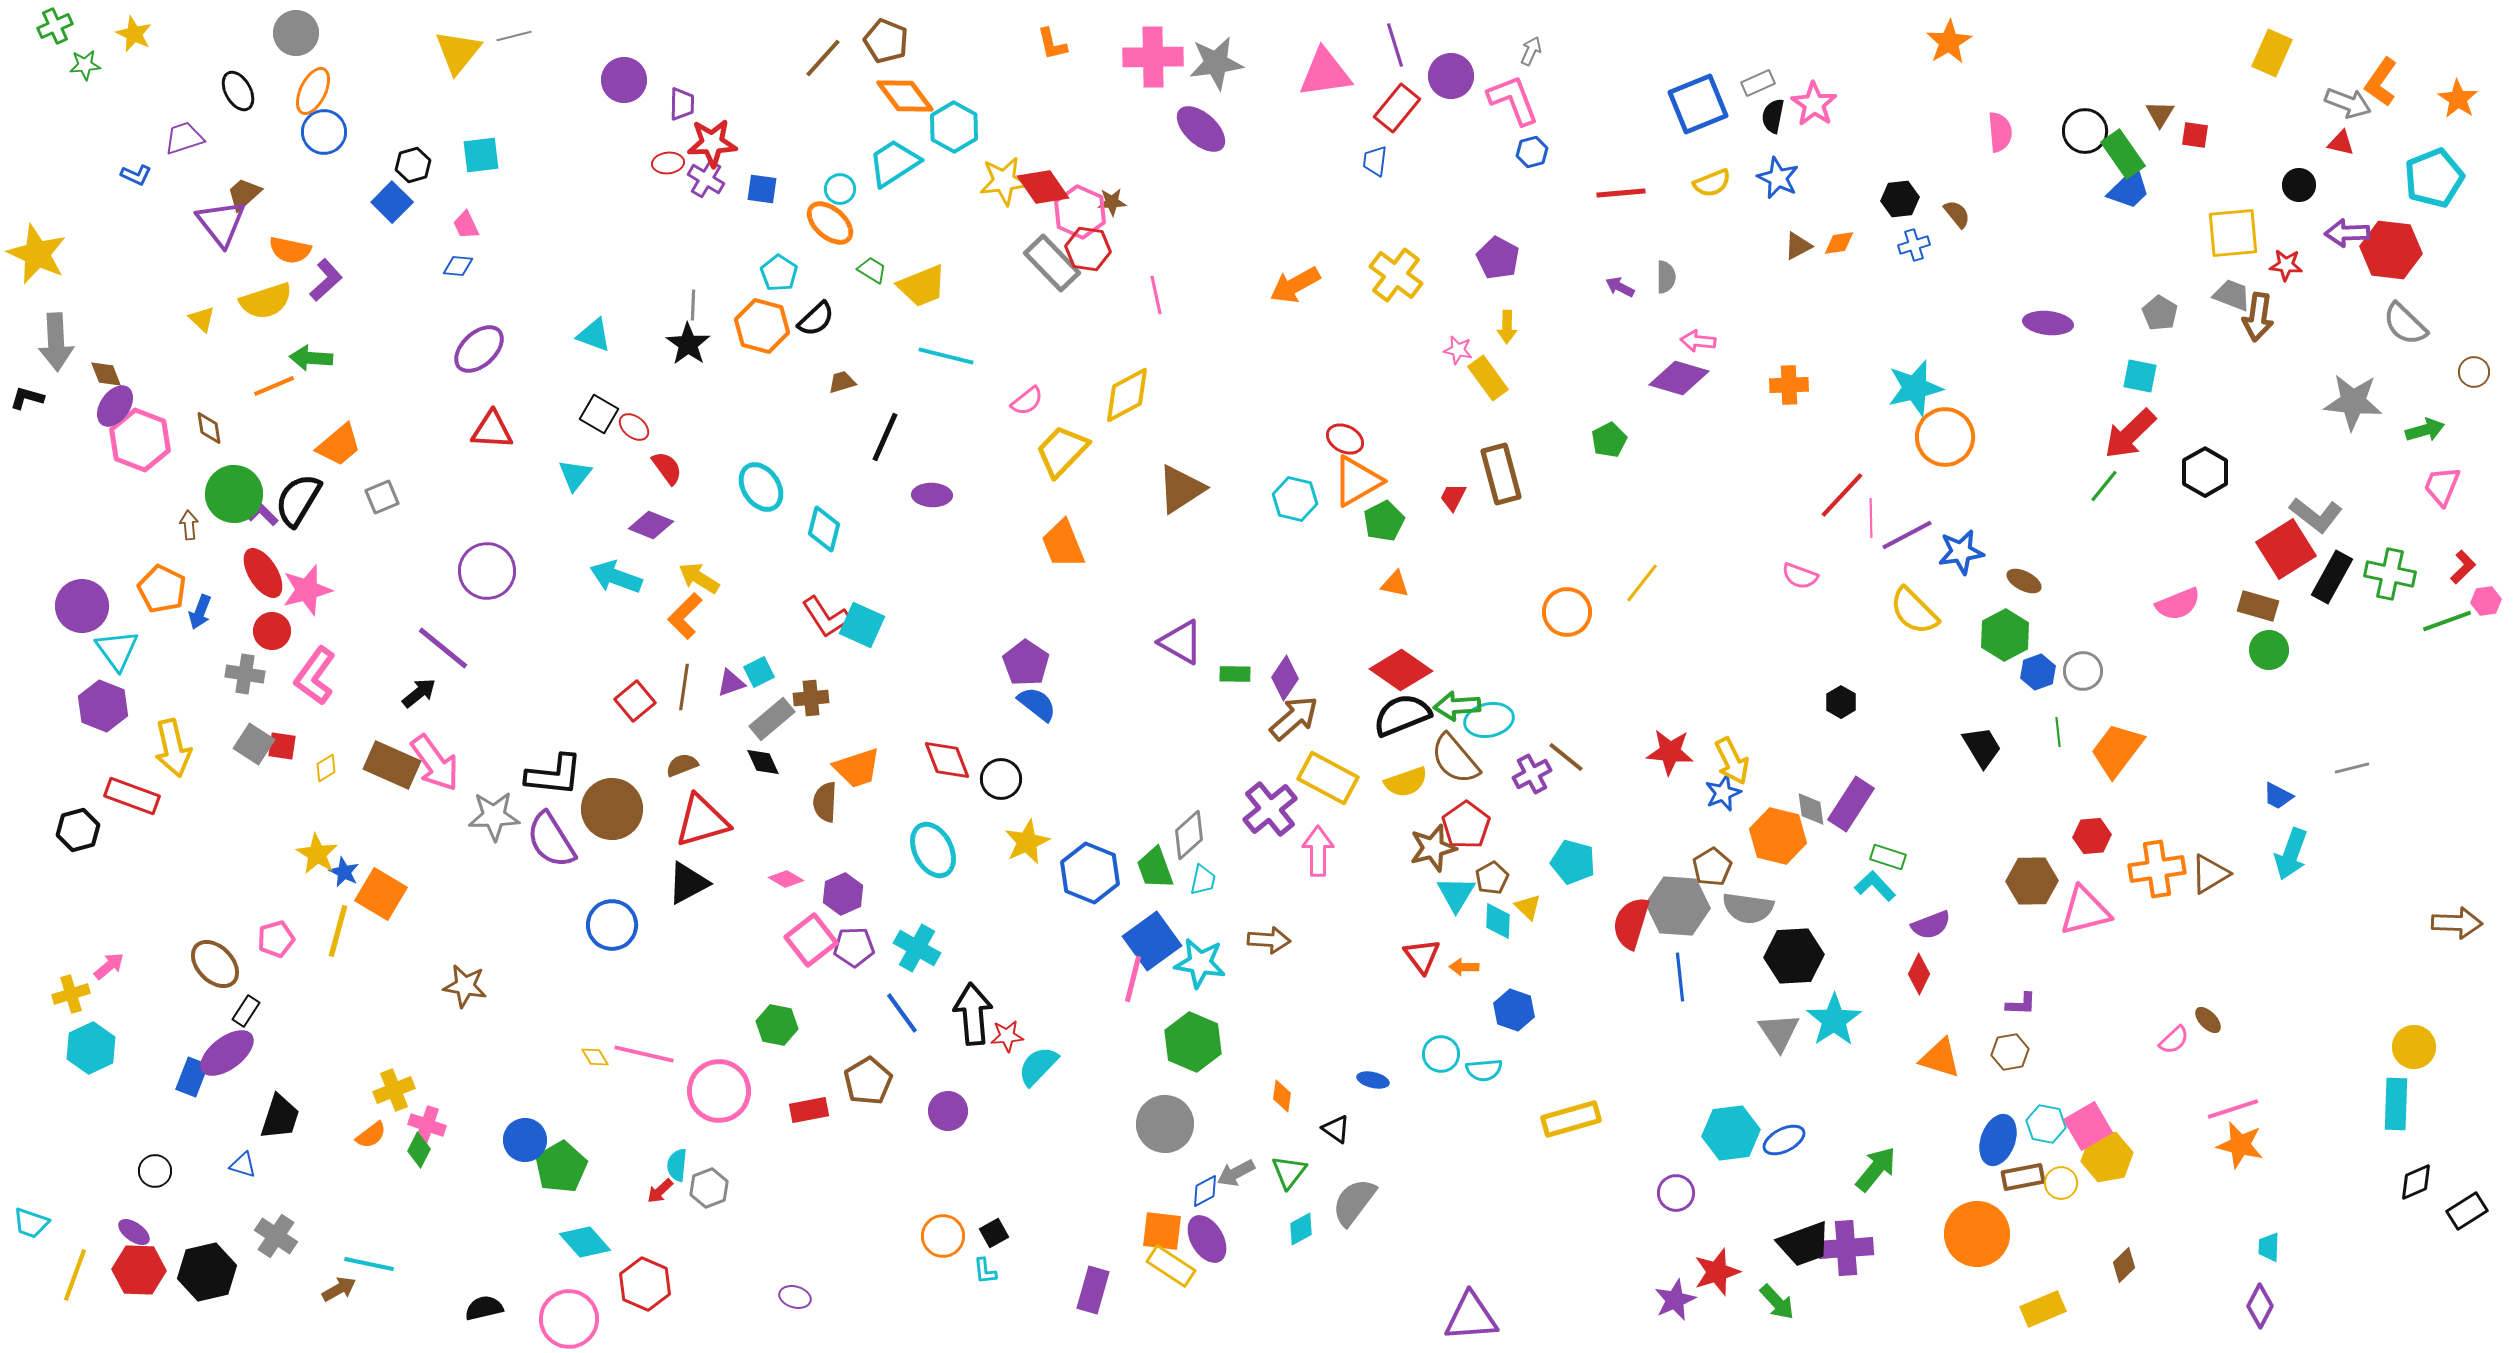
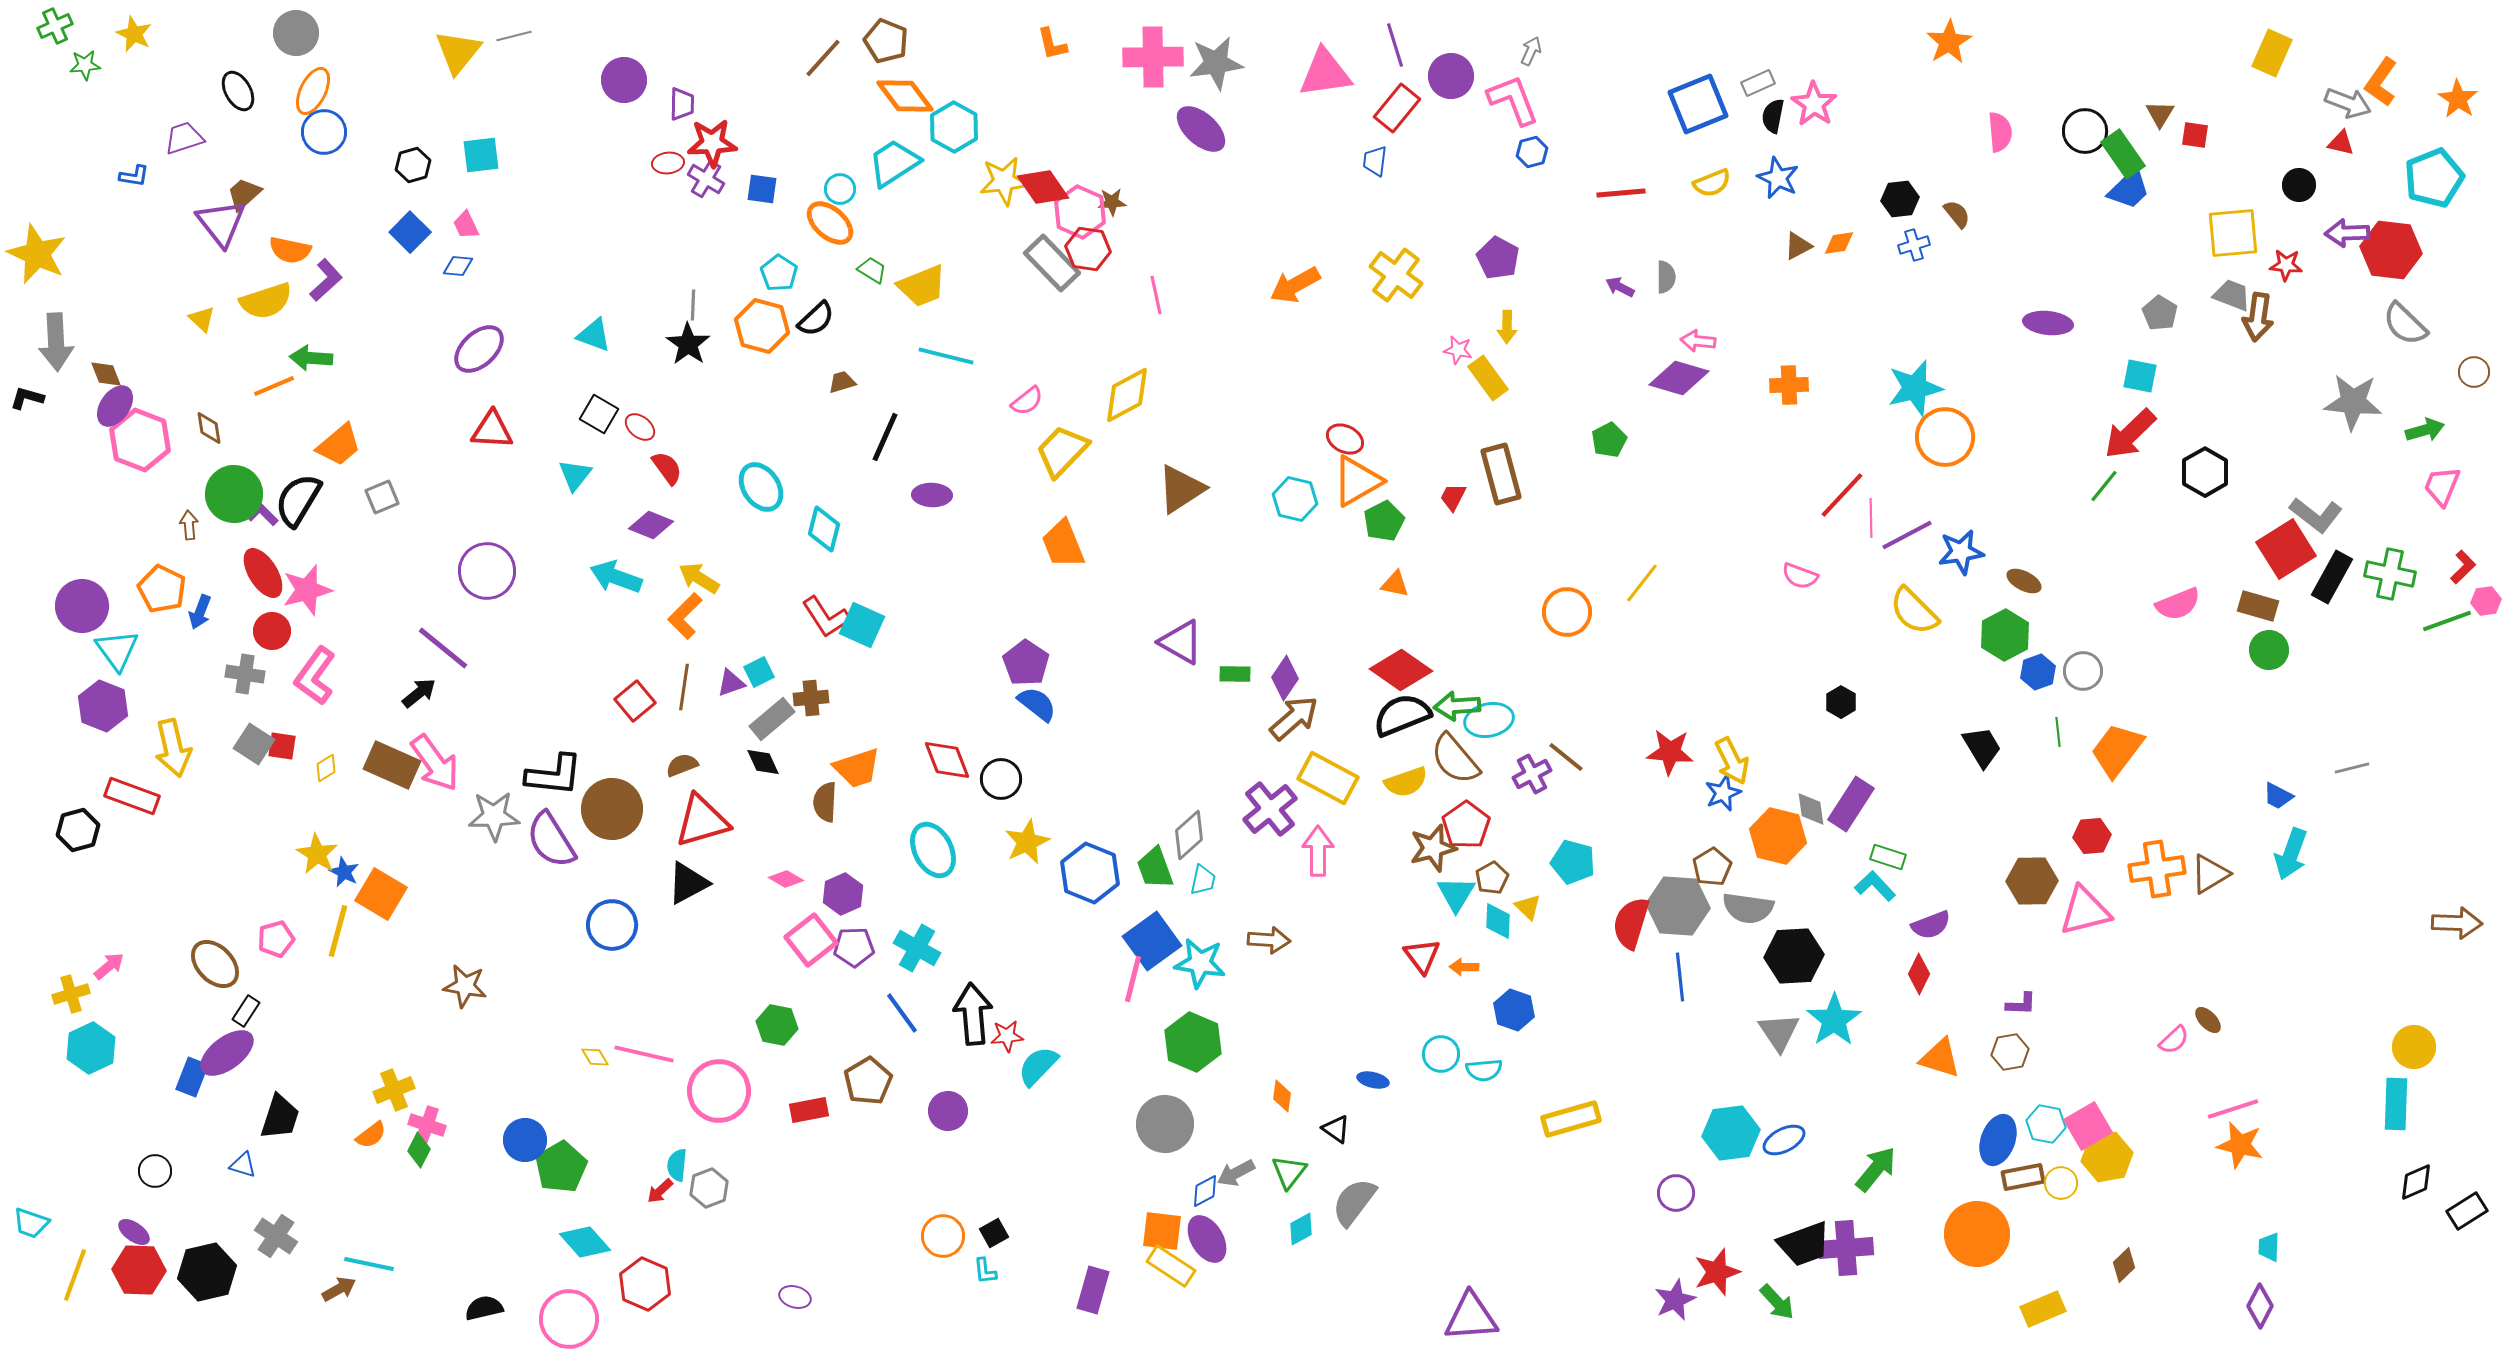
blue L-shape at (136, 175): moved 2 px left, 1 px down; rotated 16 degrees counterclockwise
blue square at (392, 202): moved 18 px right, 30 px down
red ellipse at (634, 427): moved 6 px right
